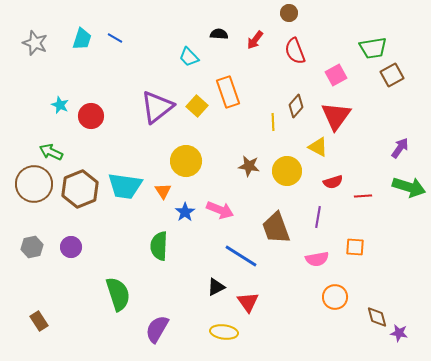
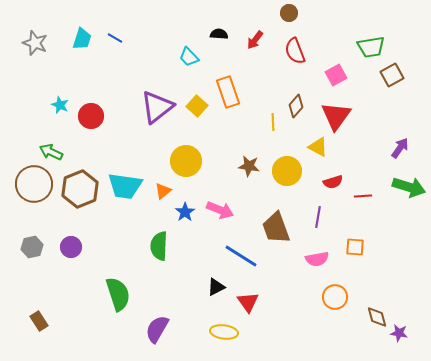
green trapezoid at (373, 48): moved 2 px left, 1 px up
orange triangle at (163, 191): rotated 24 degrees clockwise
